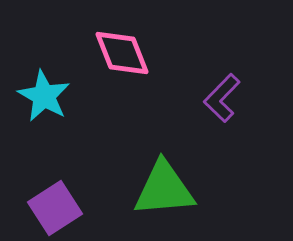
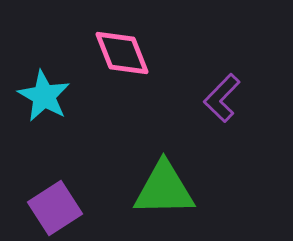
green triangle: rotated 4 degrees clockwise
